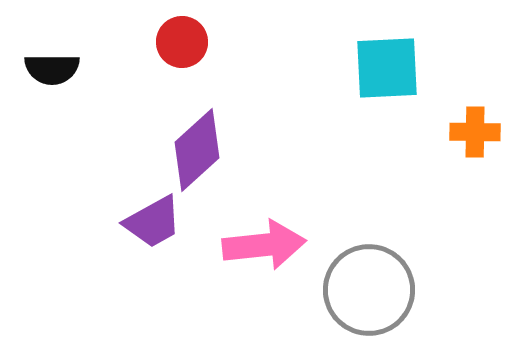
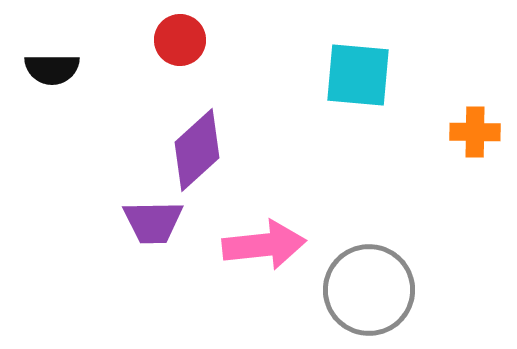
red circle: moved 2 px left, 2 px up
cyan square: moved 29 px left, 7 px down; rotated 8 degrees clockwise
purple trapezoid: rotated 28 degrees clockwise
